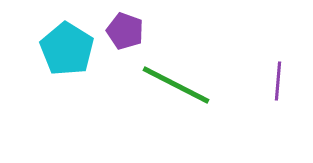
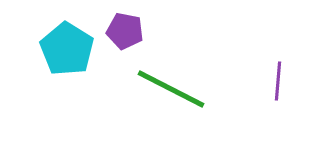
purple pentagon: rotated 9 degrees counterclockwise
green line: moved 5 px left, 4 px down
